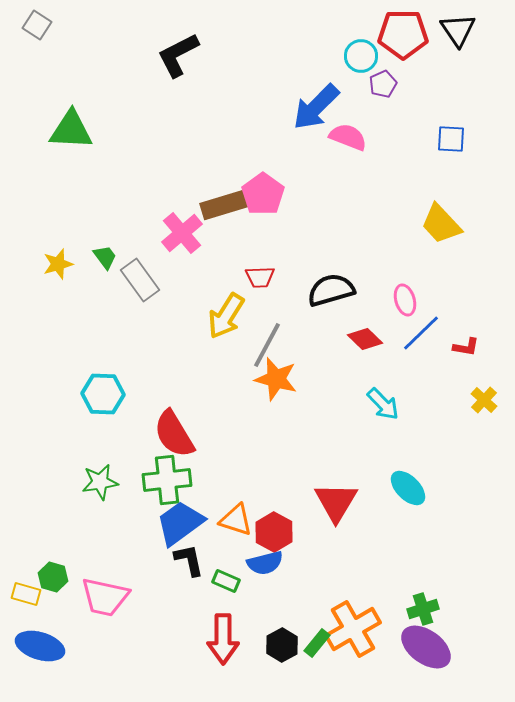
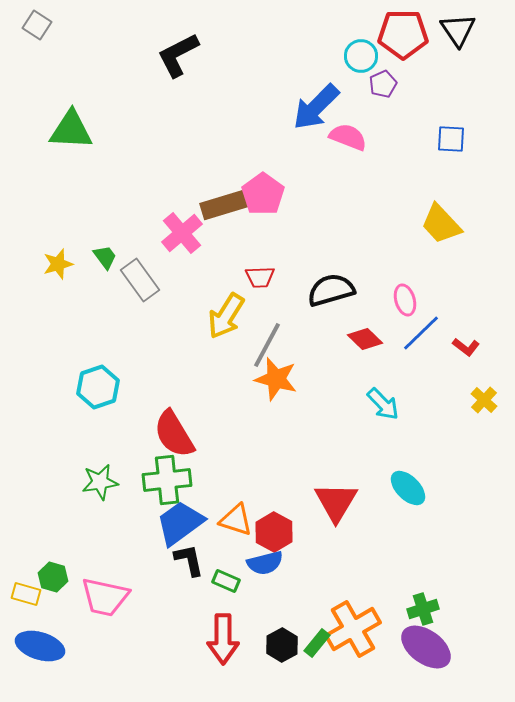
red L-shape at (466, 347): rotated 28 degrees clockwise
cyan hexagon at (103, 394): moved 5 px left, 7 px up; rotated 21 degrees counterclockwise
